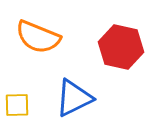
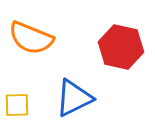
orange semicircle: moved 7 px left, 1 px down
